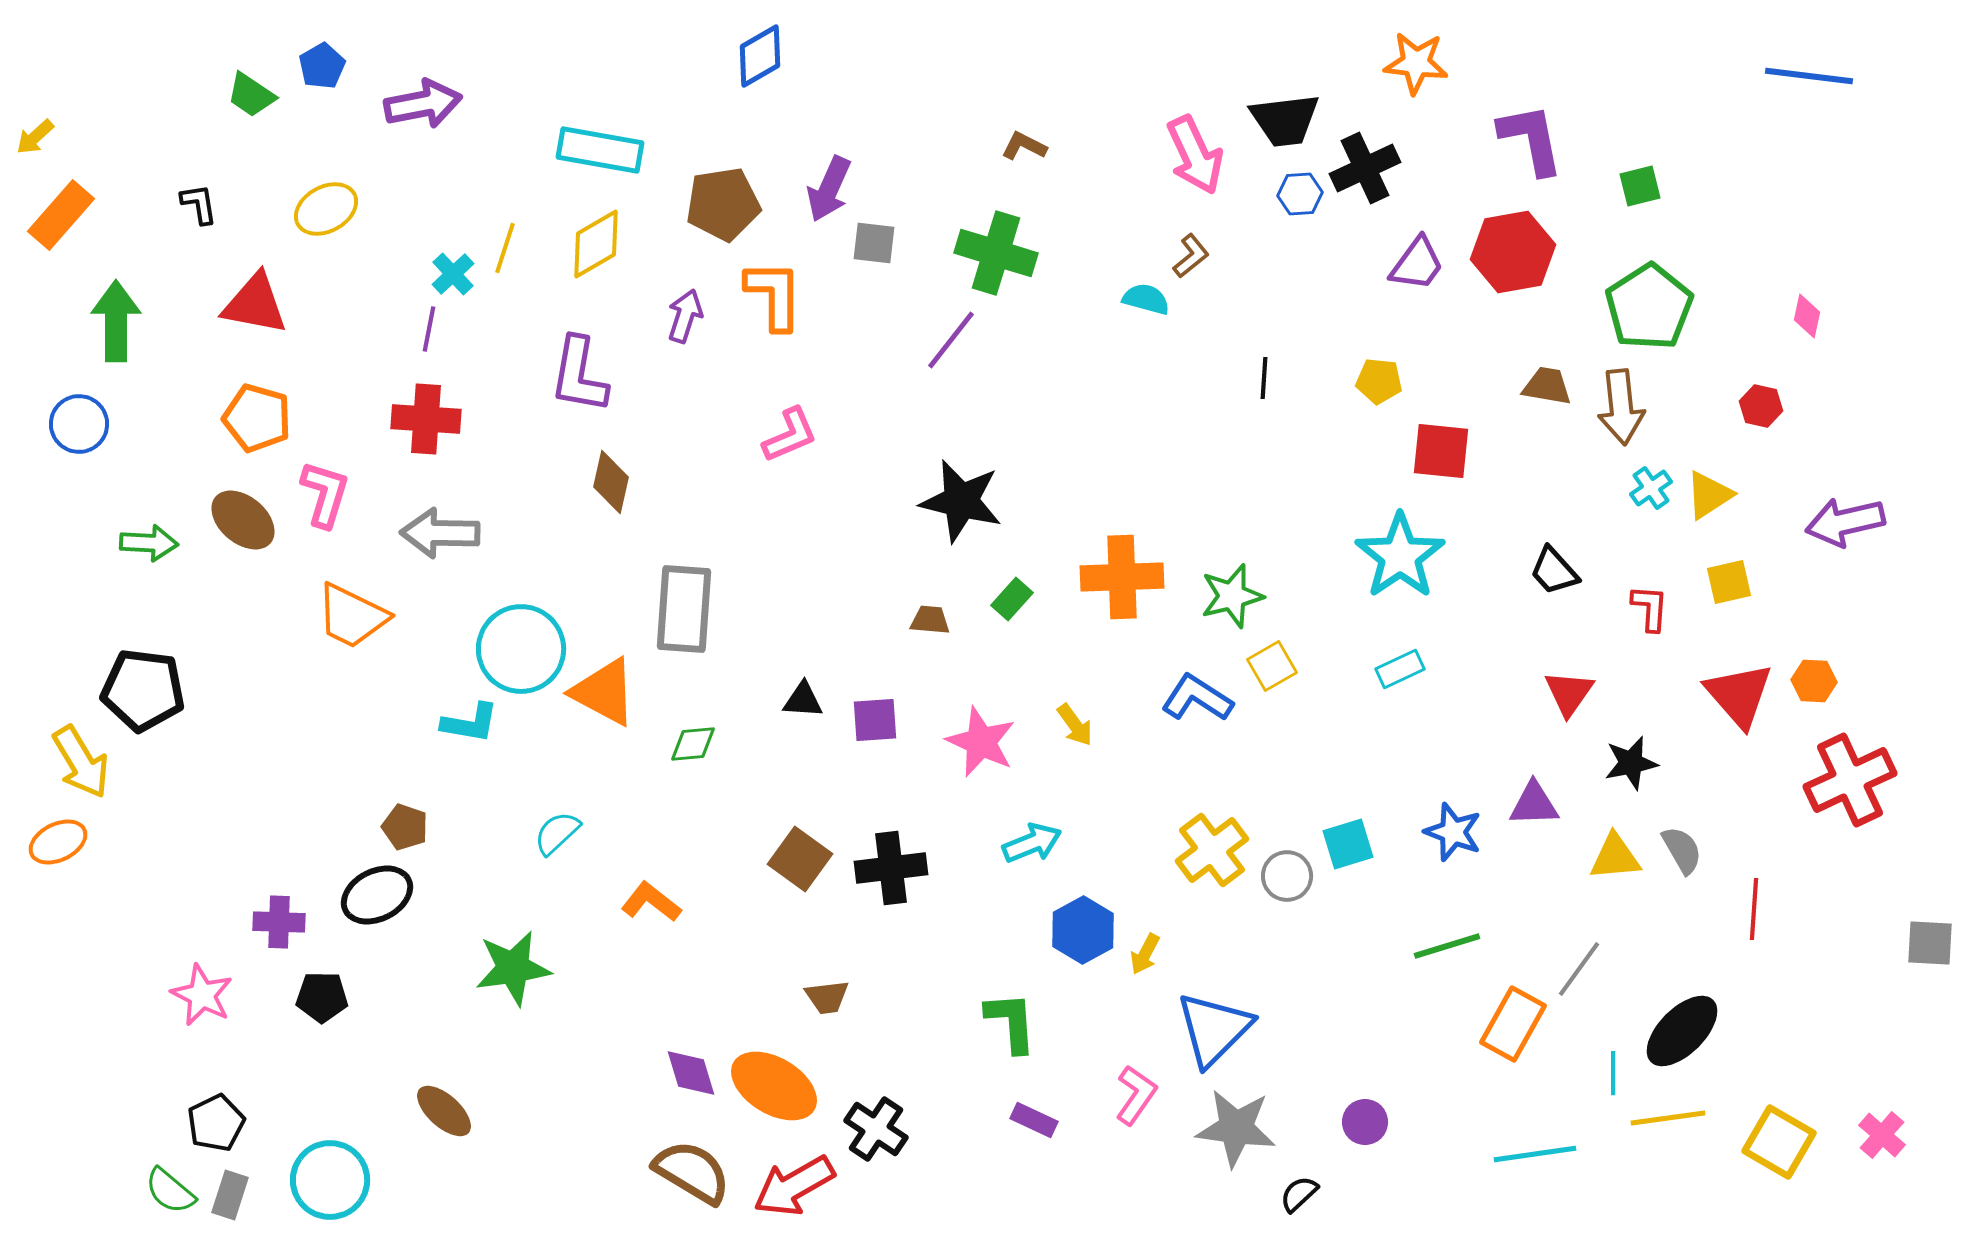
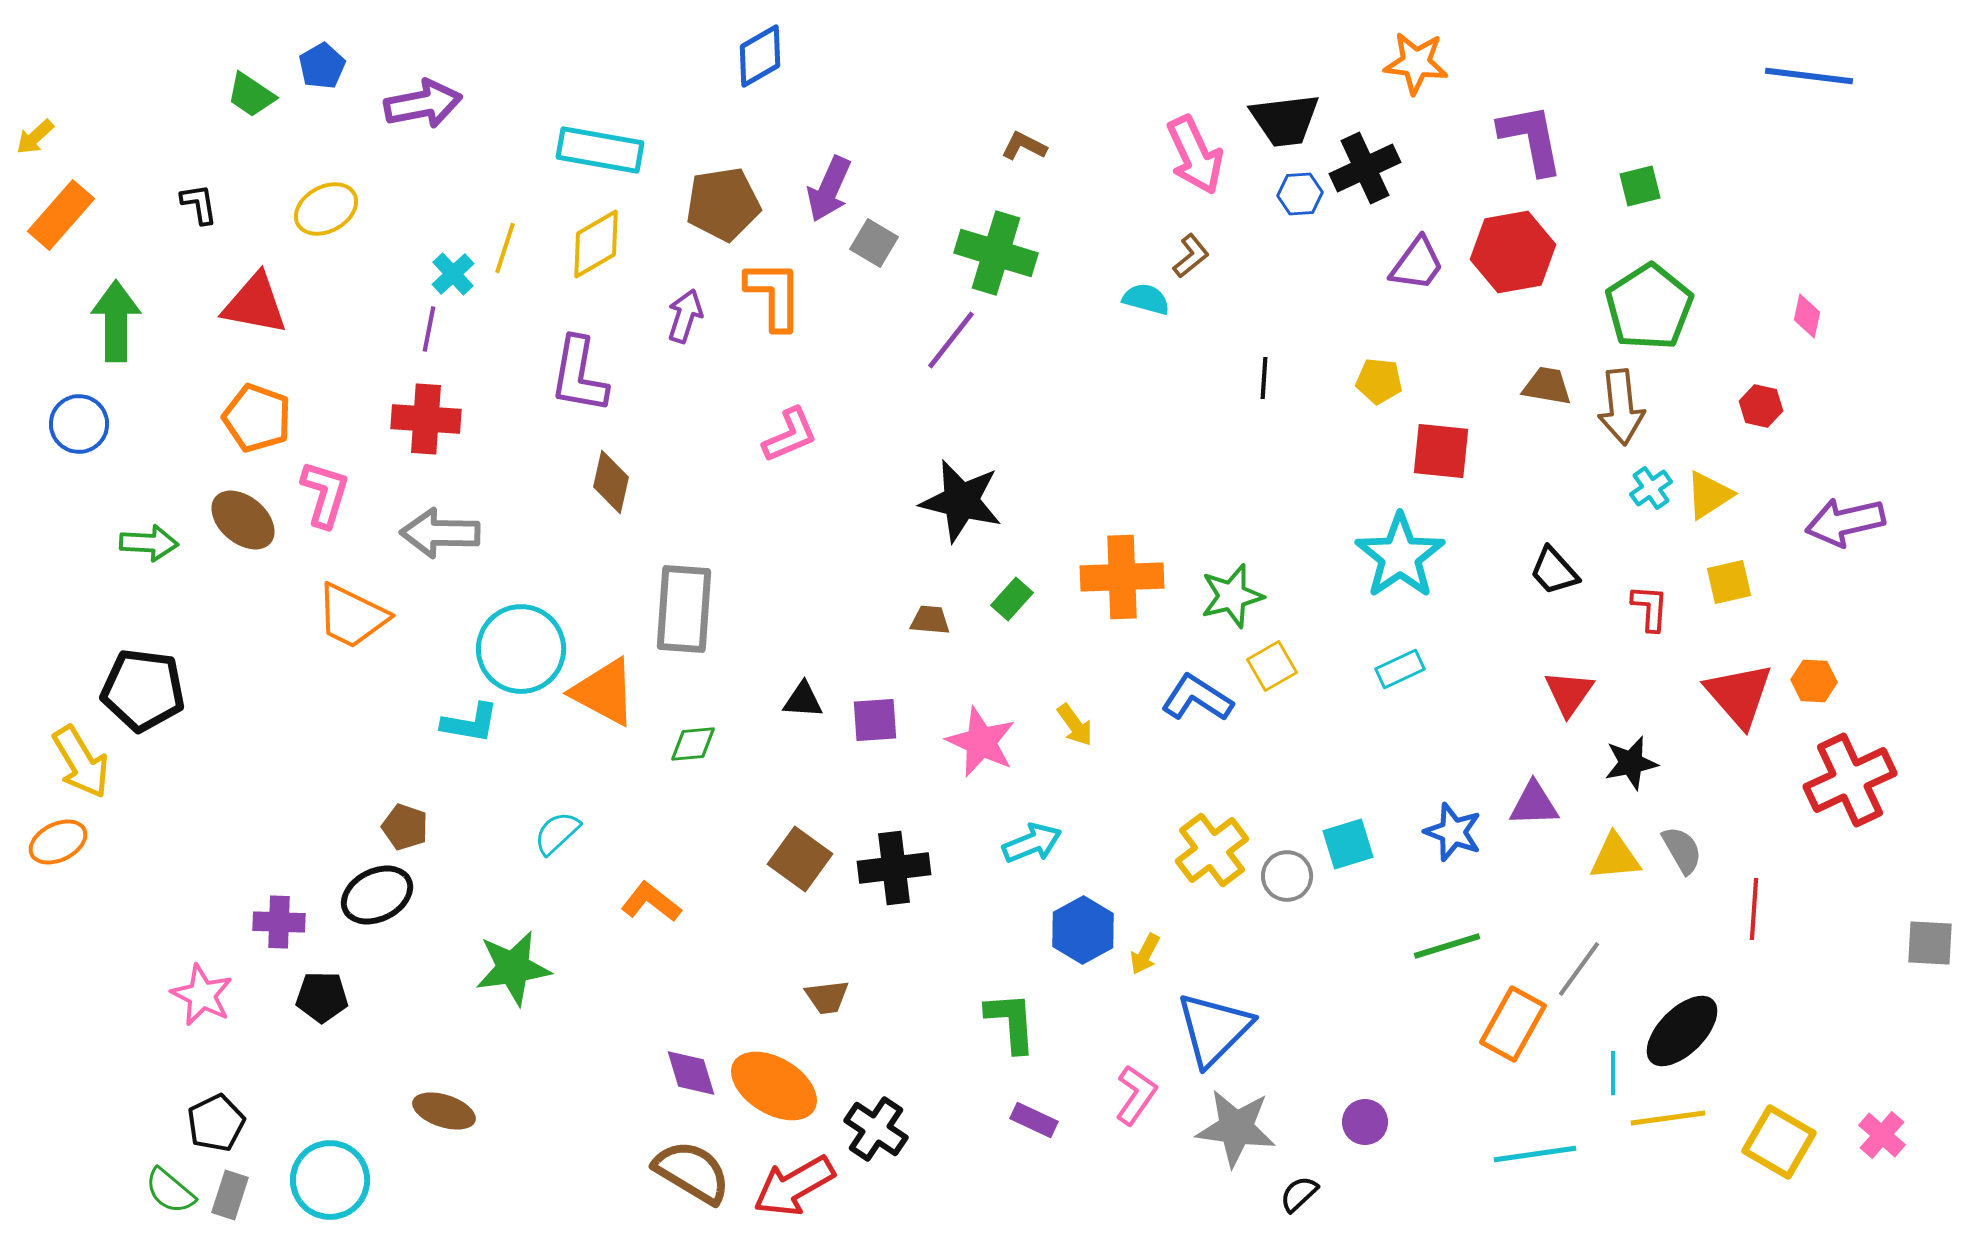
gray square at (874, 243): rotated 24 degrees clockwise
orange pentagon at (257, 418): rotated 4 degrees clockwise
black cross at (891, 868): moved 3 px right
brown ellipse at (444, 1111): rotated 24 degrees counterclockwise
